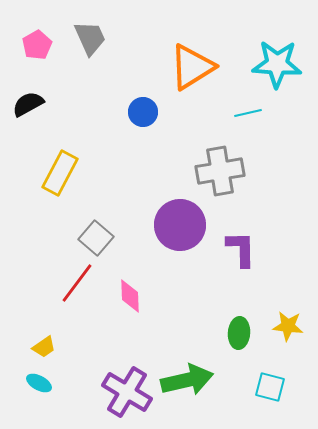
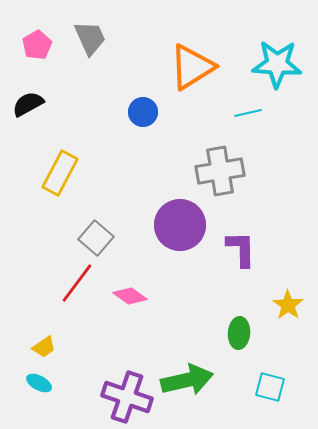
pink diamond: rotated 52 degrees counterclockwise
yellow star: moved 21 px up; rotated 28 degrees clockwise
purple cross: moved 5 px down; rotated 12 degrees counterclockwise
